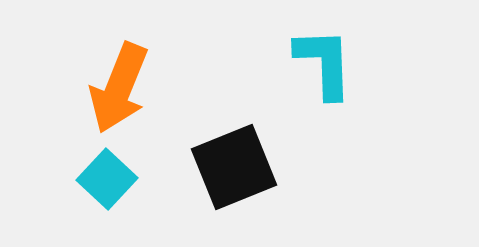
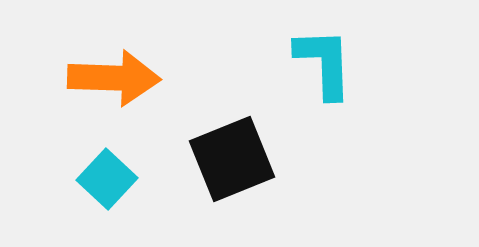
orange arrow: moved 5 px left, 10 px up; rotated 110 degrees counterclockwise
black square: moved 2 px left, 8 px up
